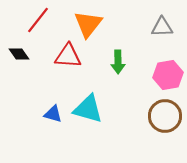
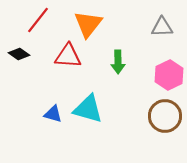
black diamond: rotated 20 degrees counterclockwise
pink hexagon: moved 1 px right; rotated 16 degrees counterclockwise
